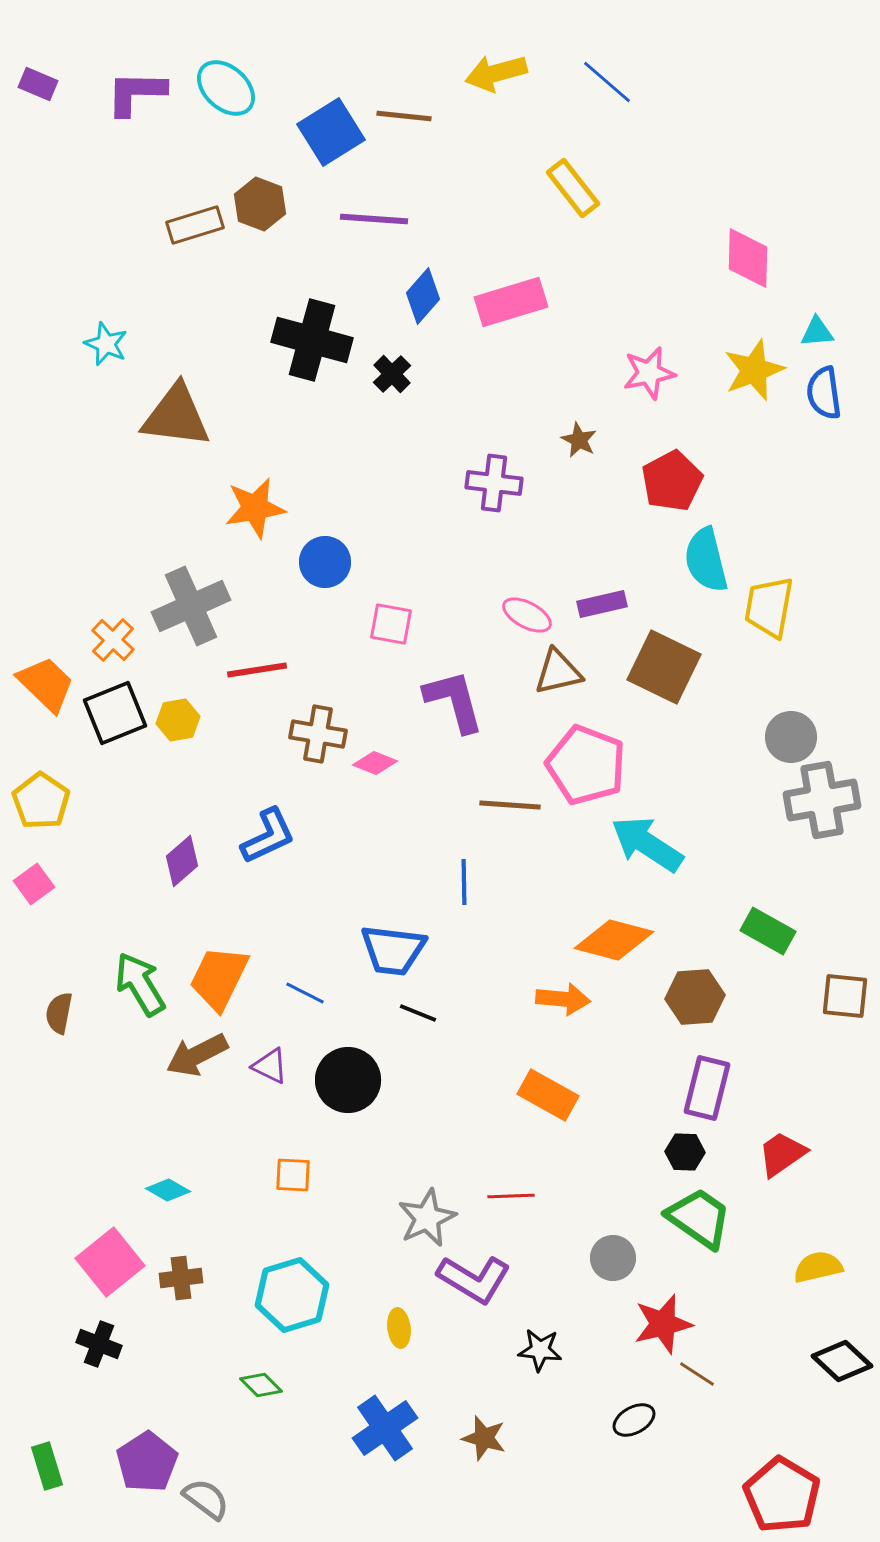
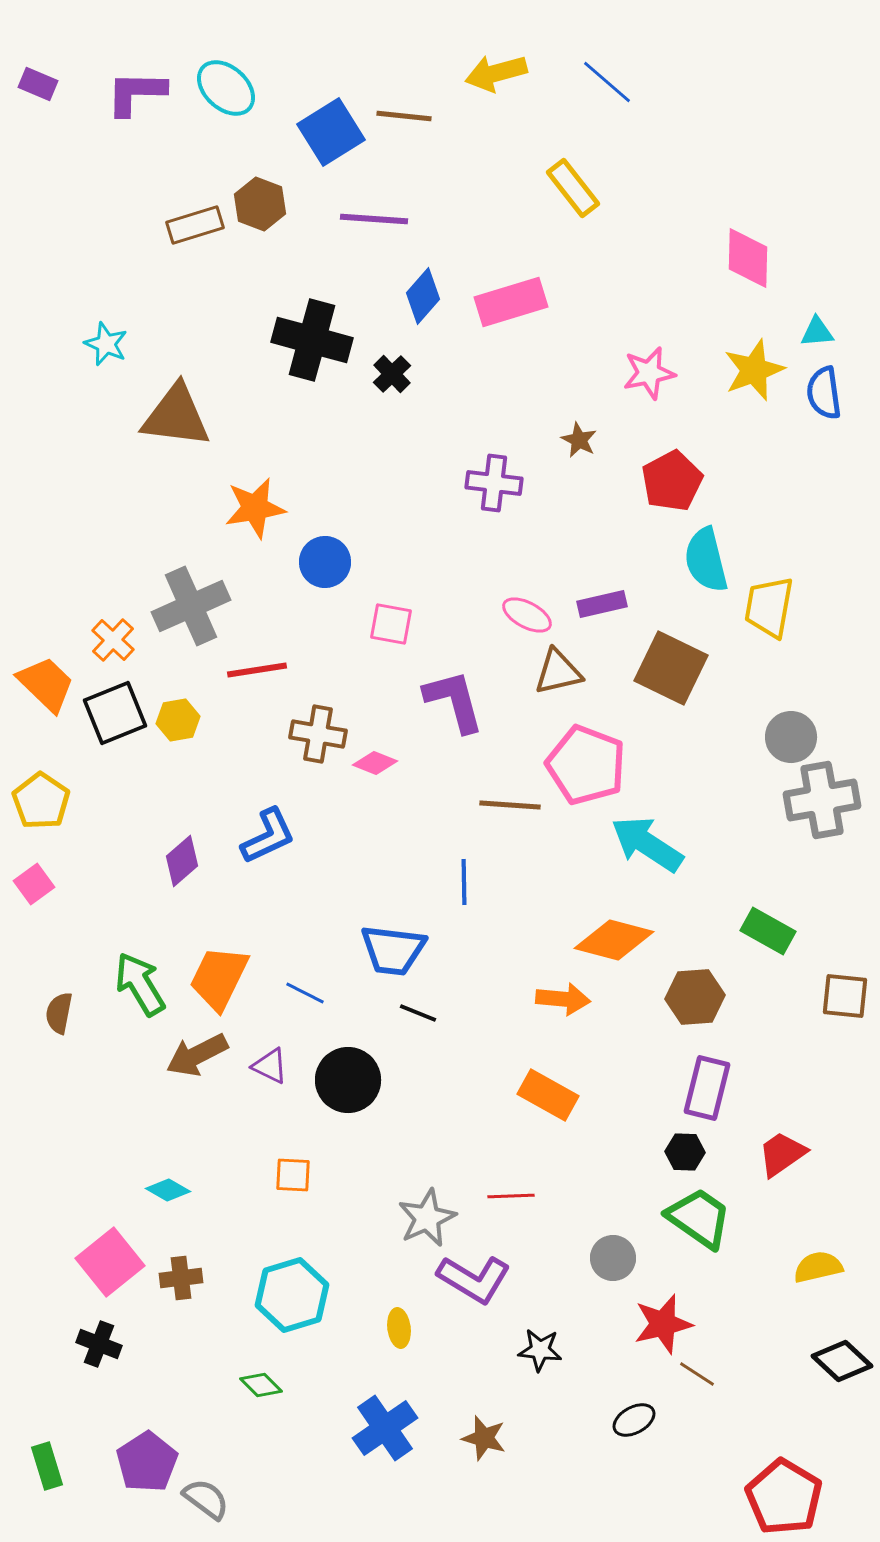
brown square at (664, 667): moved 7 px right, 1 px down
red pentagon at (782, 1495): moved 2 px right, 2 px down
